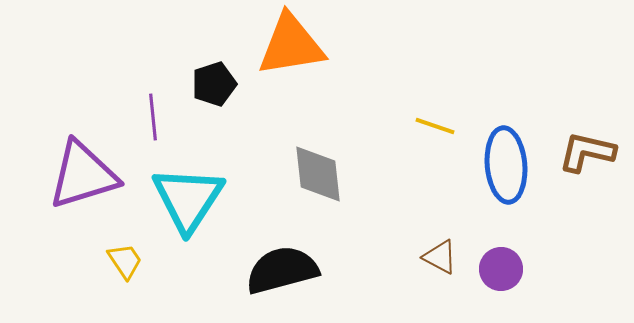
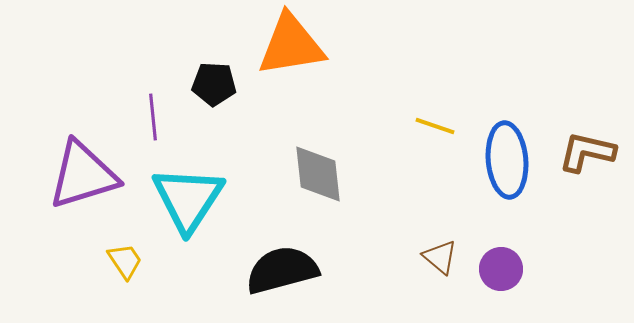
black pentagon: rotated 21 degrees clockwise
blue ellipse: moved 1 px right, 5 px up
brown triangle: rotated 12 degrees clockwise
